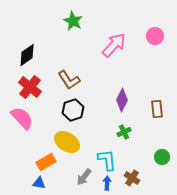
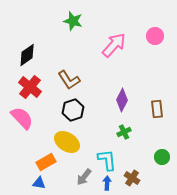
green star: rotated 12 degrees counterclockwise
